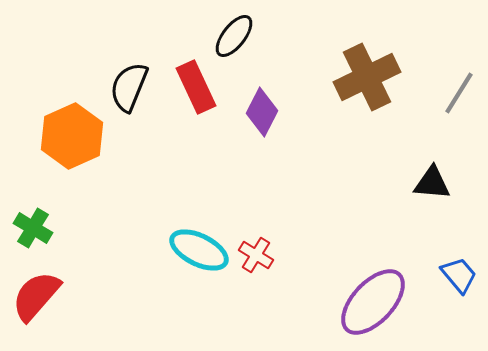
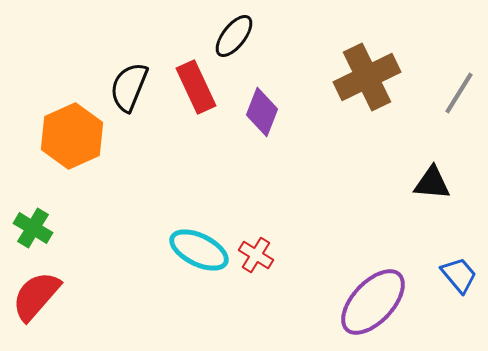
purple diamond: rotated 6 degrees counterclockwise
